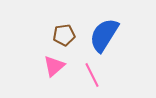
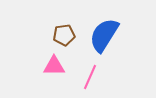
pink triangle: rotated 40 degrees clockwise
pink line: moved 2 px left, 2 px down; rotated 50 degrees clockwise
